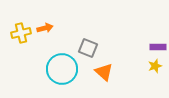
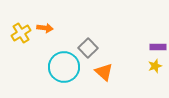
orange arrow: rotated 21 degrees clockwise
yellow cross: rotated 18 degrees counterclockwise
gray square: rotated 24 degrees clockwise
cyan circle: moved 2 px right, 2 px up
